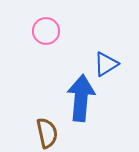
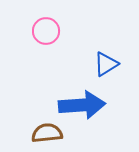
blue arrow: moved 1 px right, 7 px down; rotated 81 degrees clockwise
brown semicircle: rotated 84 degrees counterclockwise
